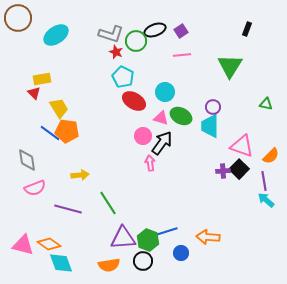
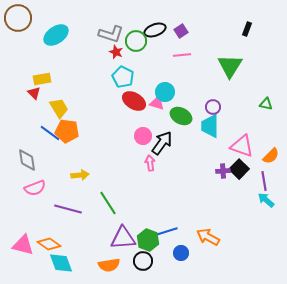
pink triangle at (161, 118): moved 4 px left, 15 px up
orange arrow at (208, 237): rotated 25 degrees clockwise
